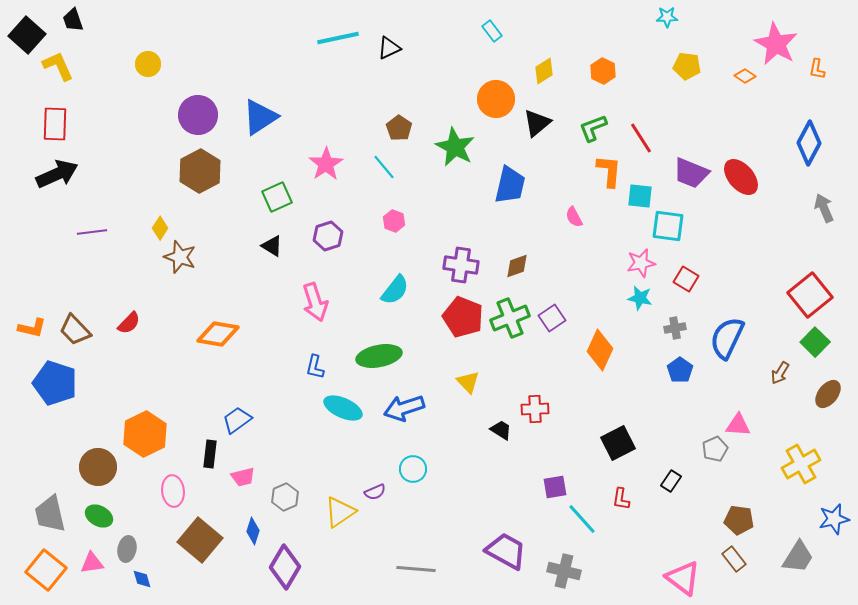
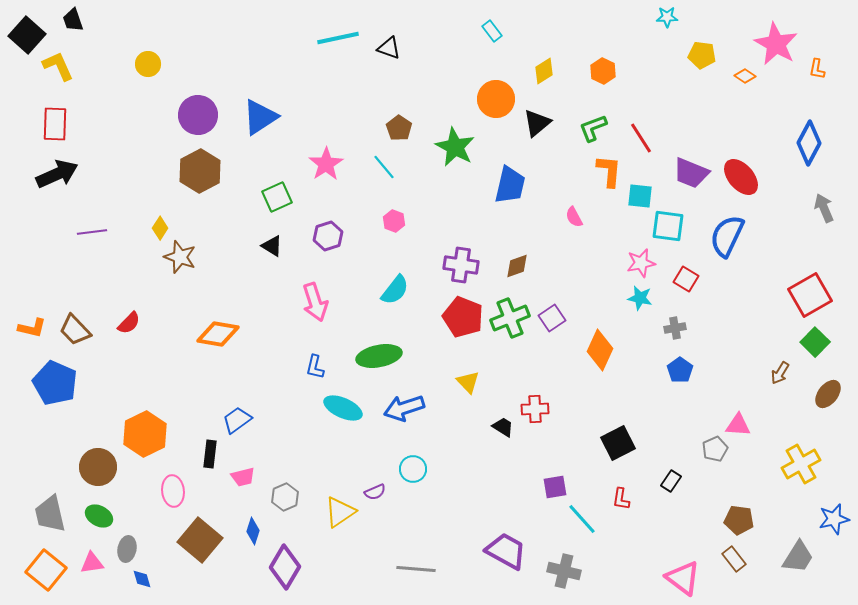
black triangle at (389, 48): rotated 45 degrees clockwise
yellow pentagon at (687, 66): moved 15 px right, 11 px up
red square at (810, 295): rotated 9 degrees clockwise
blue semicircle at (727, 338): moved 102 px up
blue pentagon at (55, 383): rotated 6 degrees clockwise
black trapezoid at (501, 430): moved 2 px right, 3 px up
